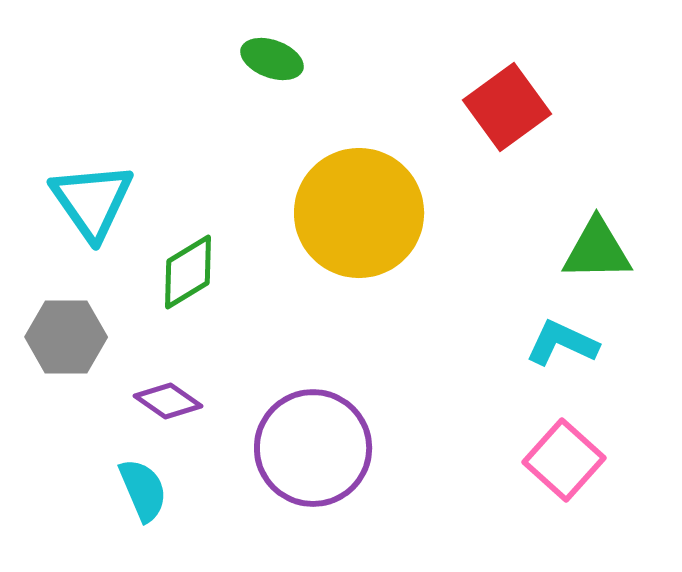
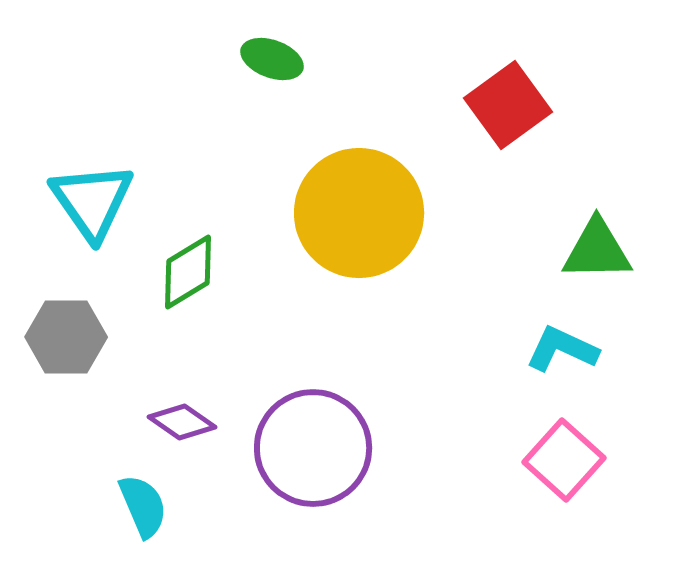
red square: moved 1 px right, 2 px up
cyan L-shape: moved 6 px down
purple diamond: moved 14 px right, 21 px down
cyan semicircle: moved 16 px down
